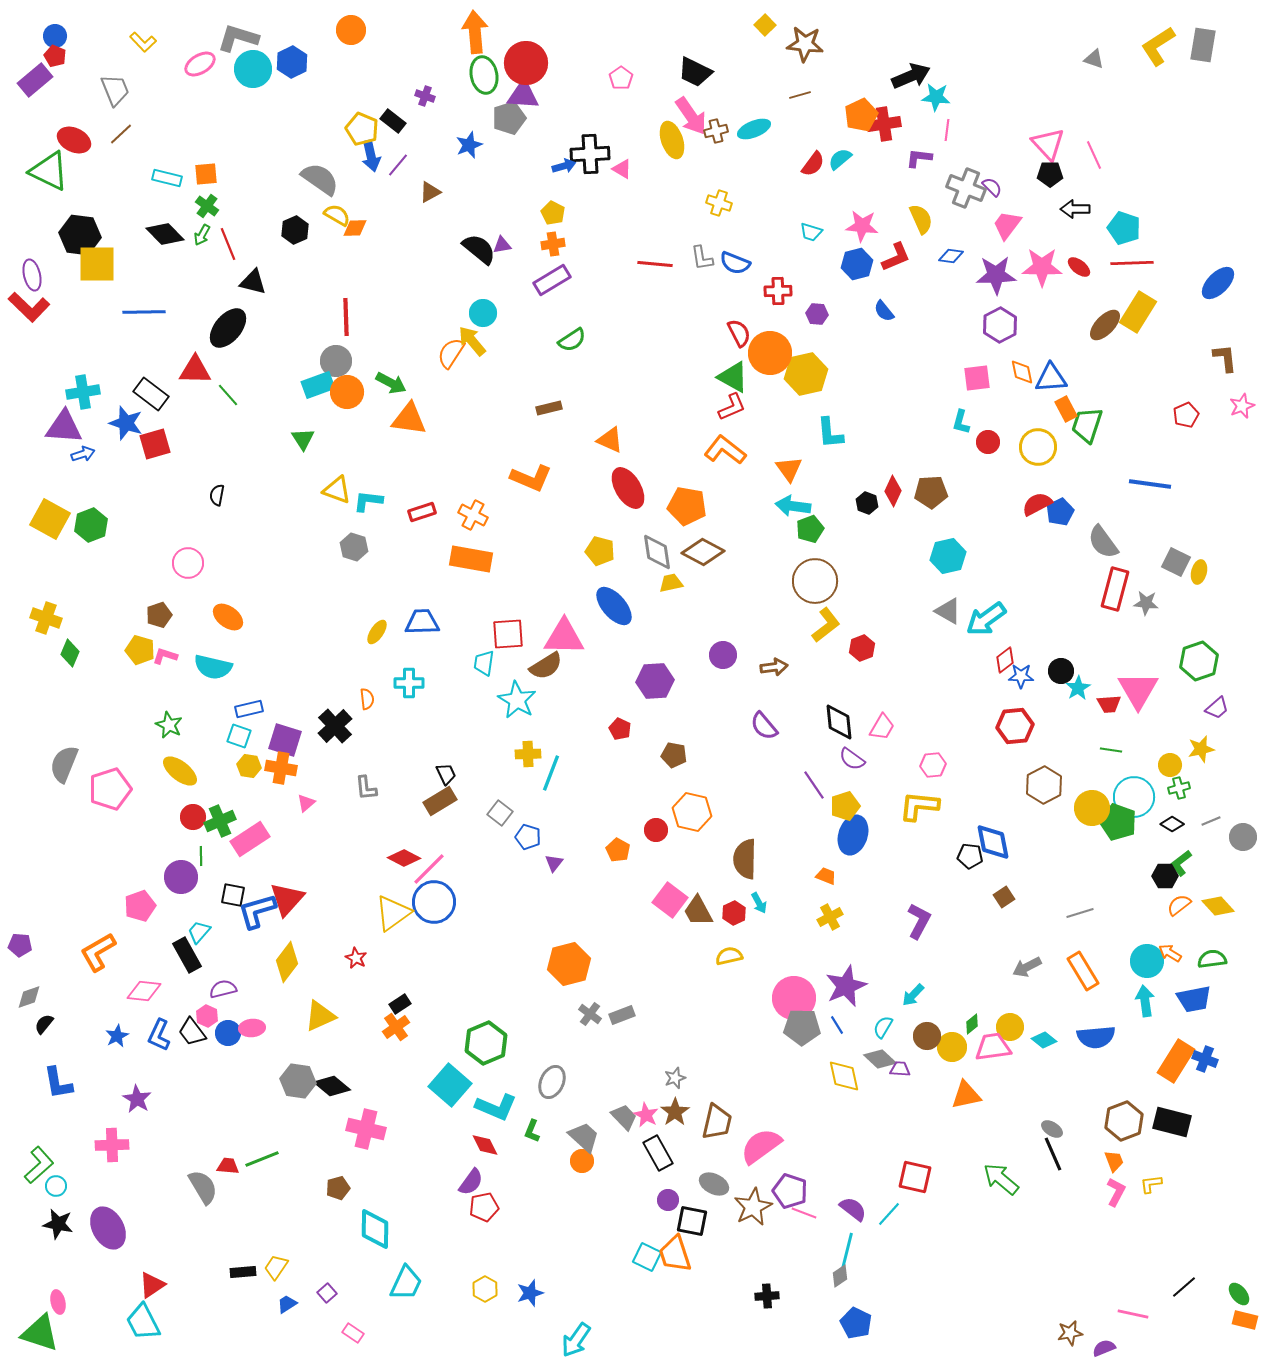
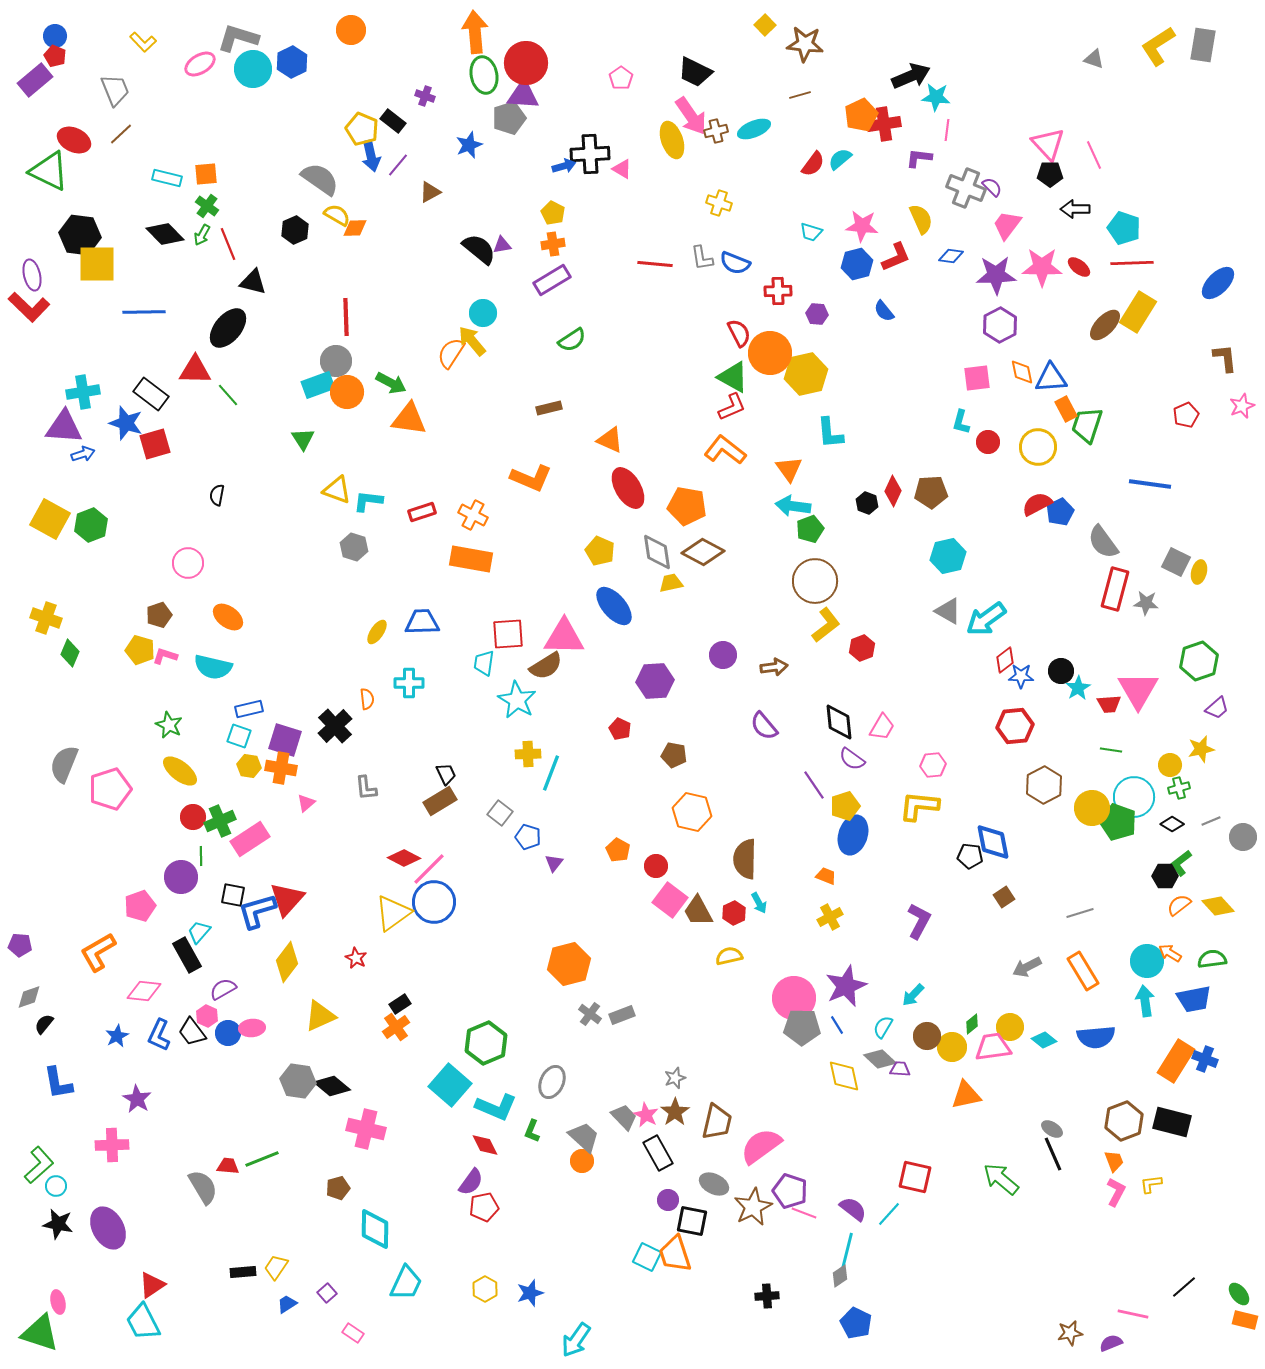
yellow pentagon at (600, 551): rotated 8 degrees clockwise
red circle at (656, 830): moved 36 px down
purple semicircle at (223, 989): rotated 16 degrees counterclockwise
purple semicircle at (1104, 1348): moved 7 px right, 5 px up
